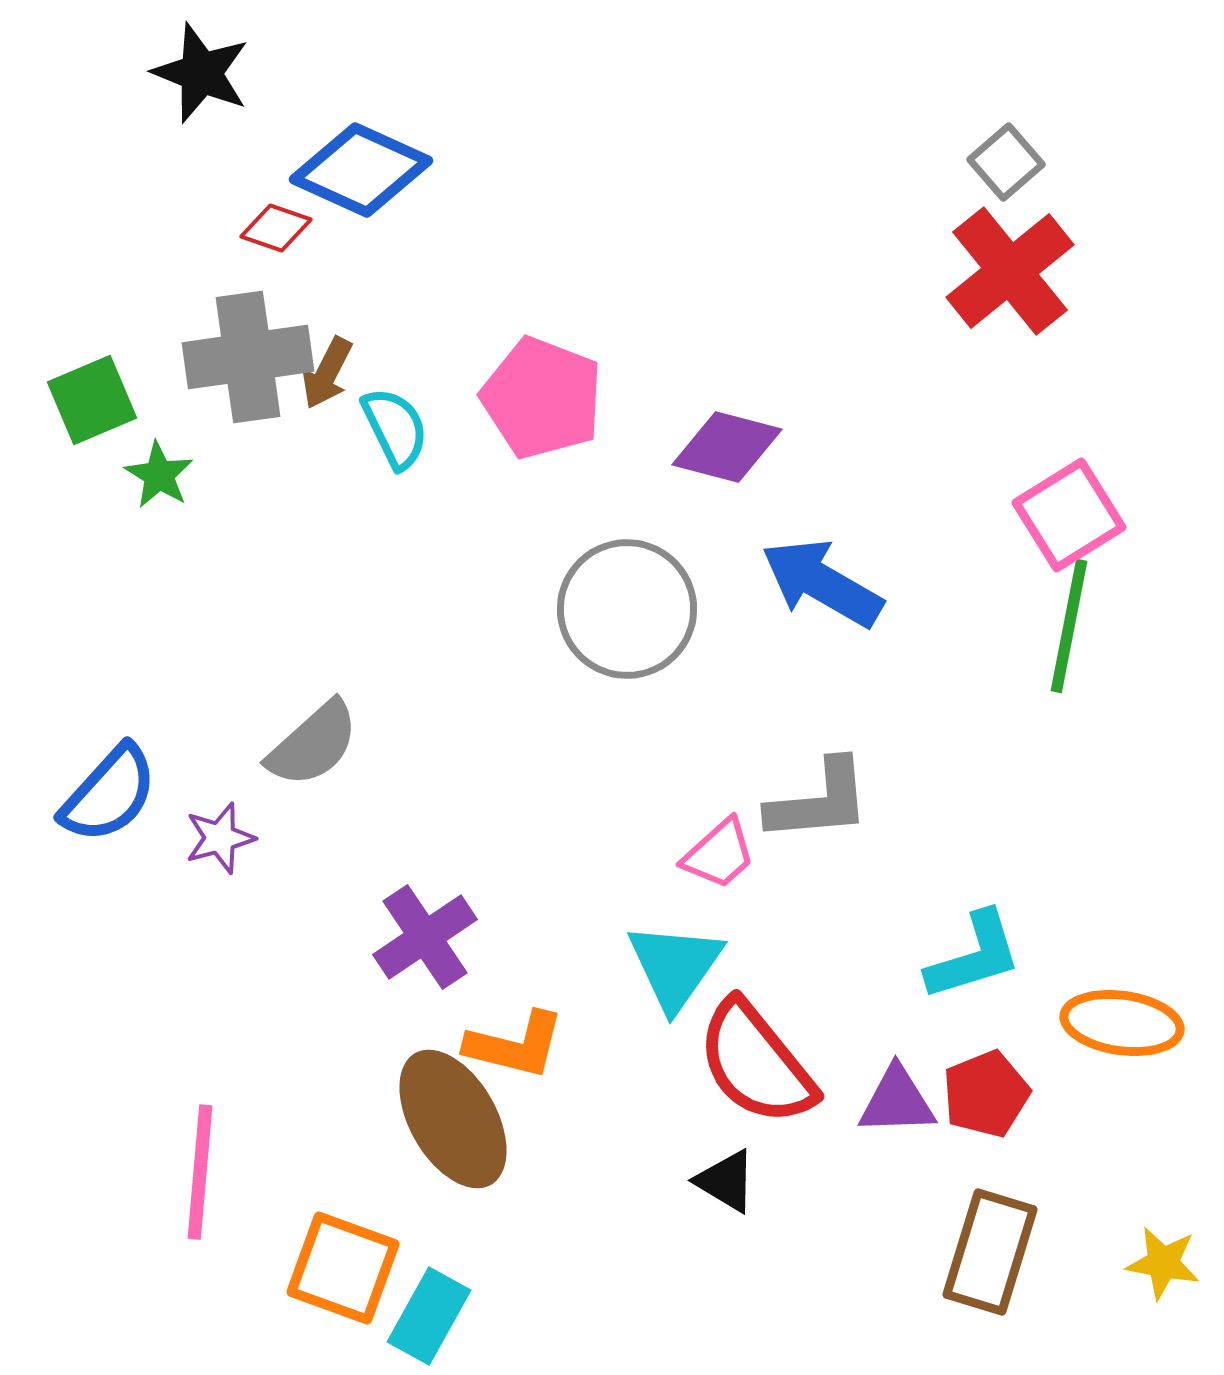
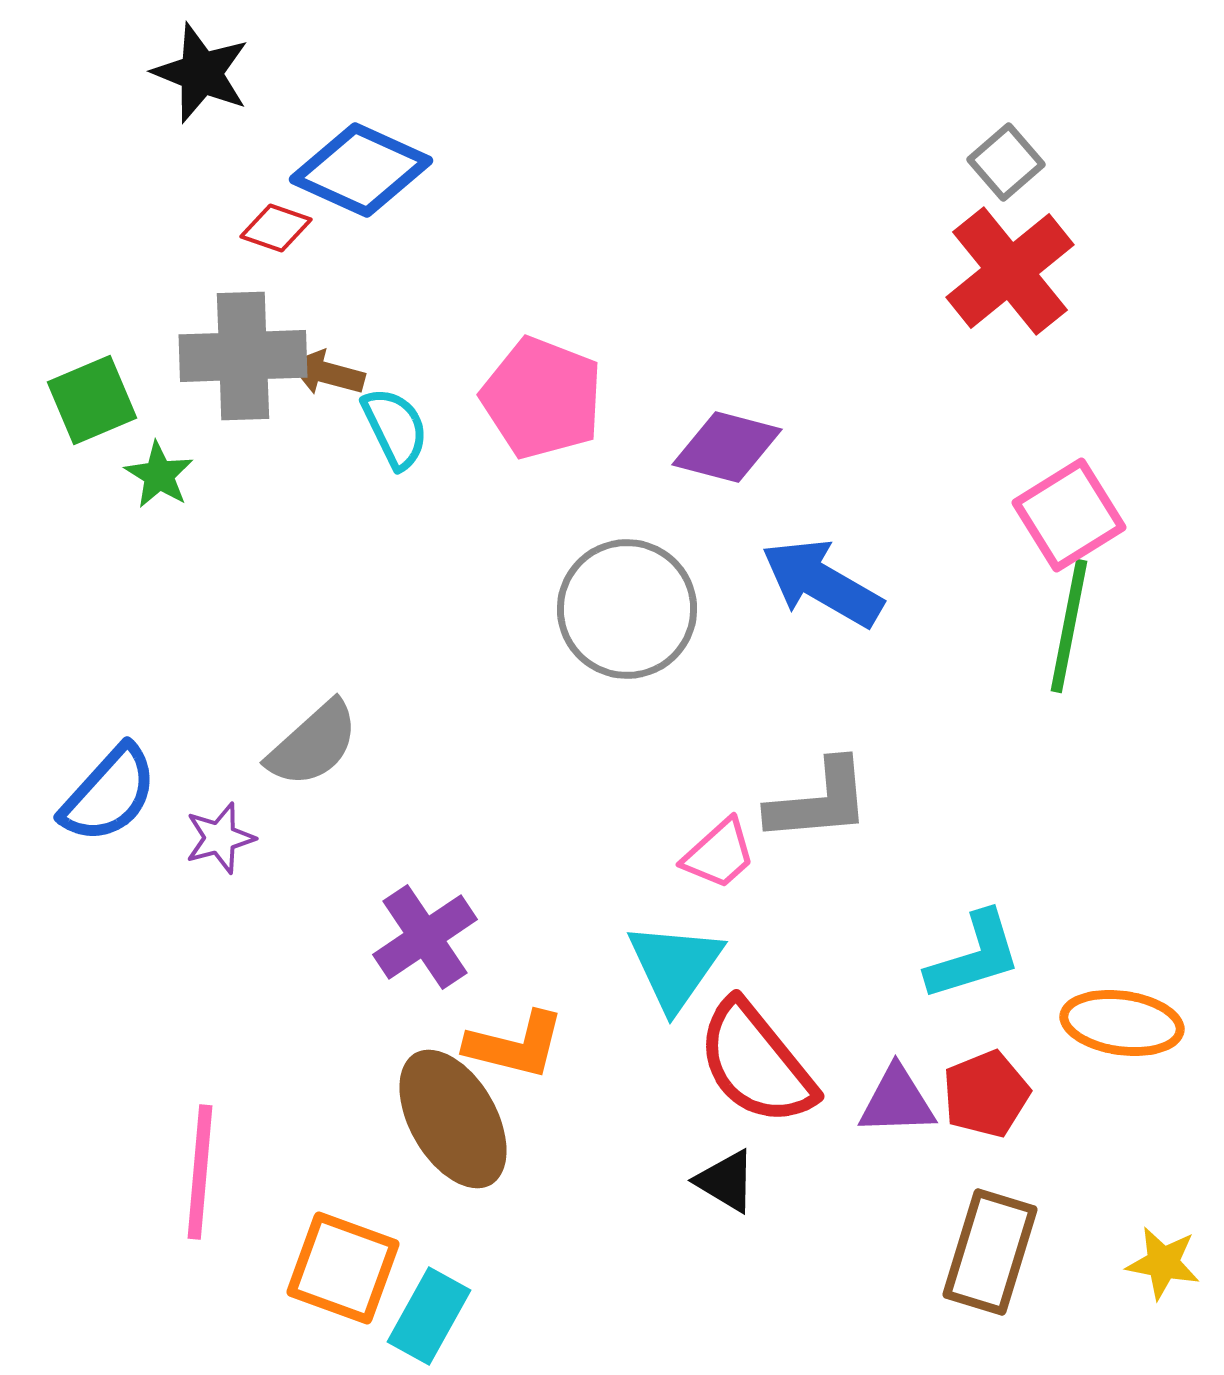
gray cross: moved 5 px left, 1 px up; rotated 6 degrees clockwise
brown arrow: rotated 78 degrees clockwise
